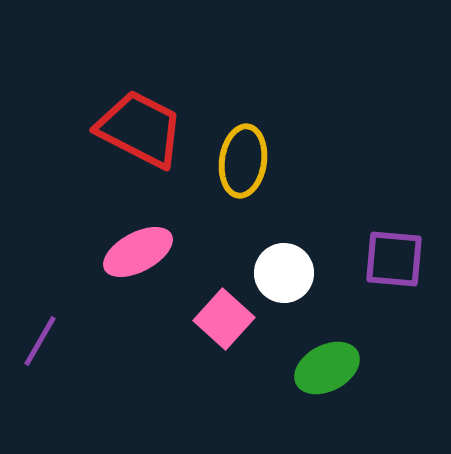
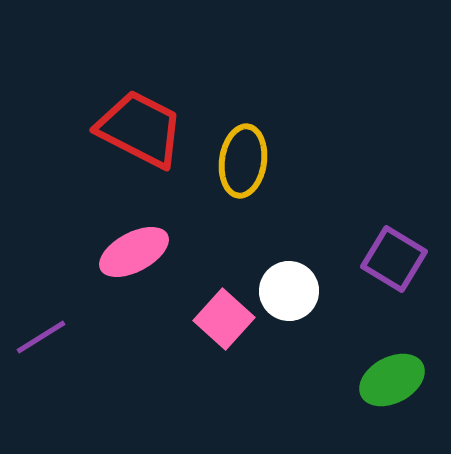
pink ellipse: moved 4 px left
purple square: rotated 26 degrees clockwise
white circle: moved 5 px right, 18 px down
purple line: moved 1 px right, 4 px up; rotated 28 degrees clockwise
green ellipse: moved 65 px right, 12 px down
